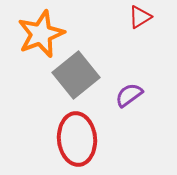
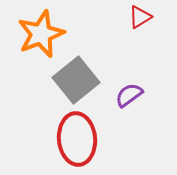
gray square: moved 5 px down
